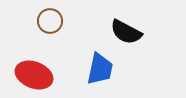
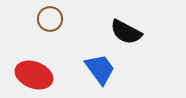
brown circle: moved 2 px up
blue trapezoid: rotated 48 degrees counterclockwise
